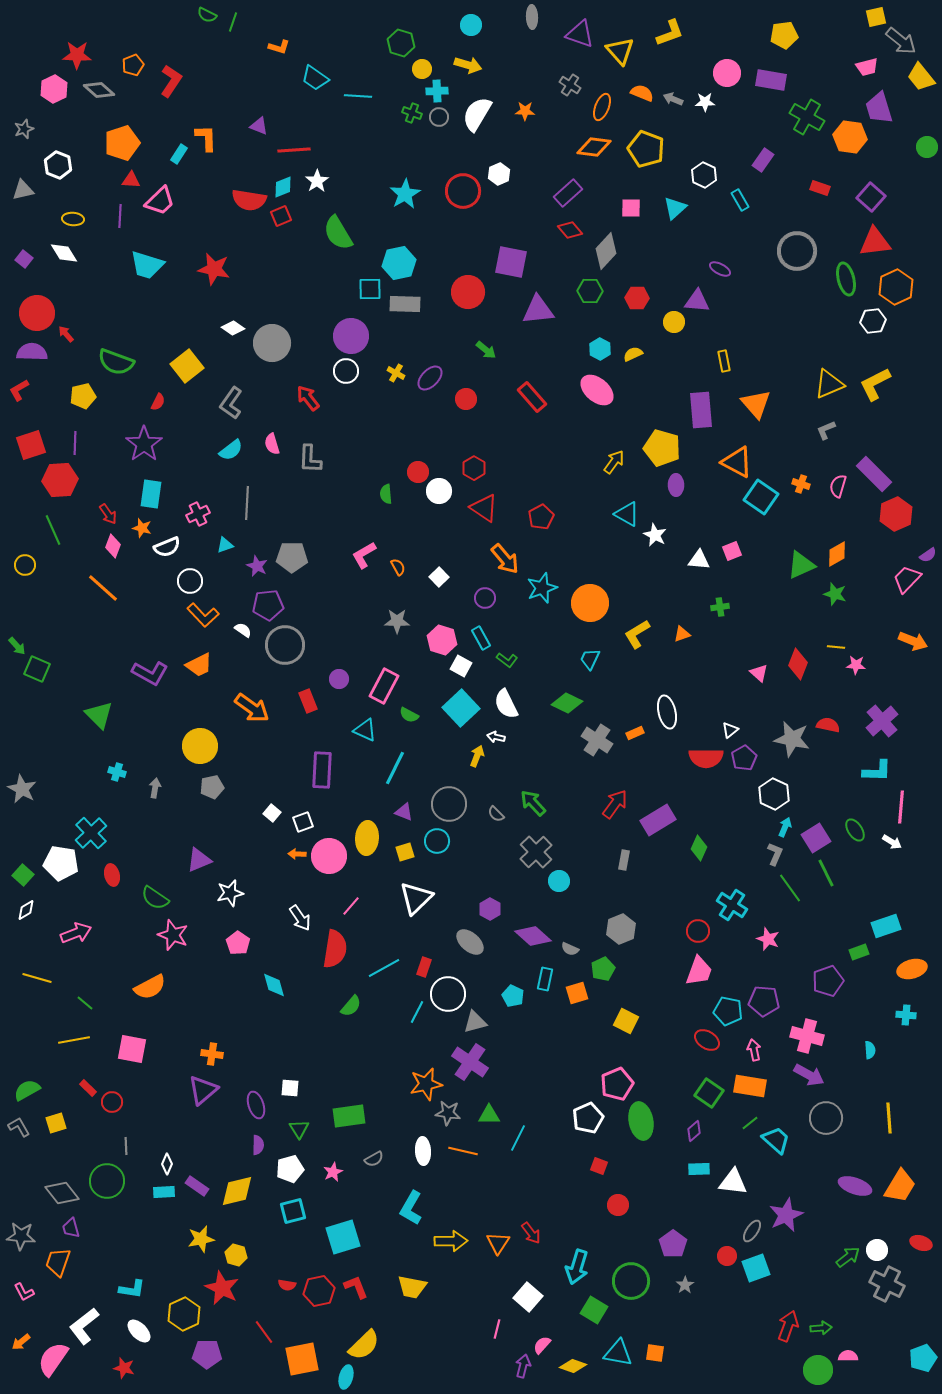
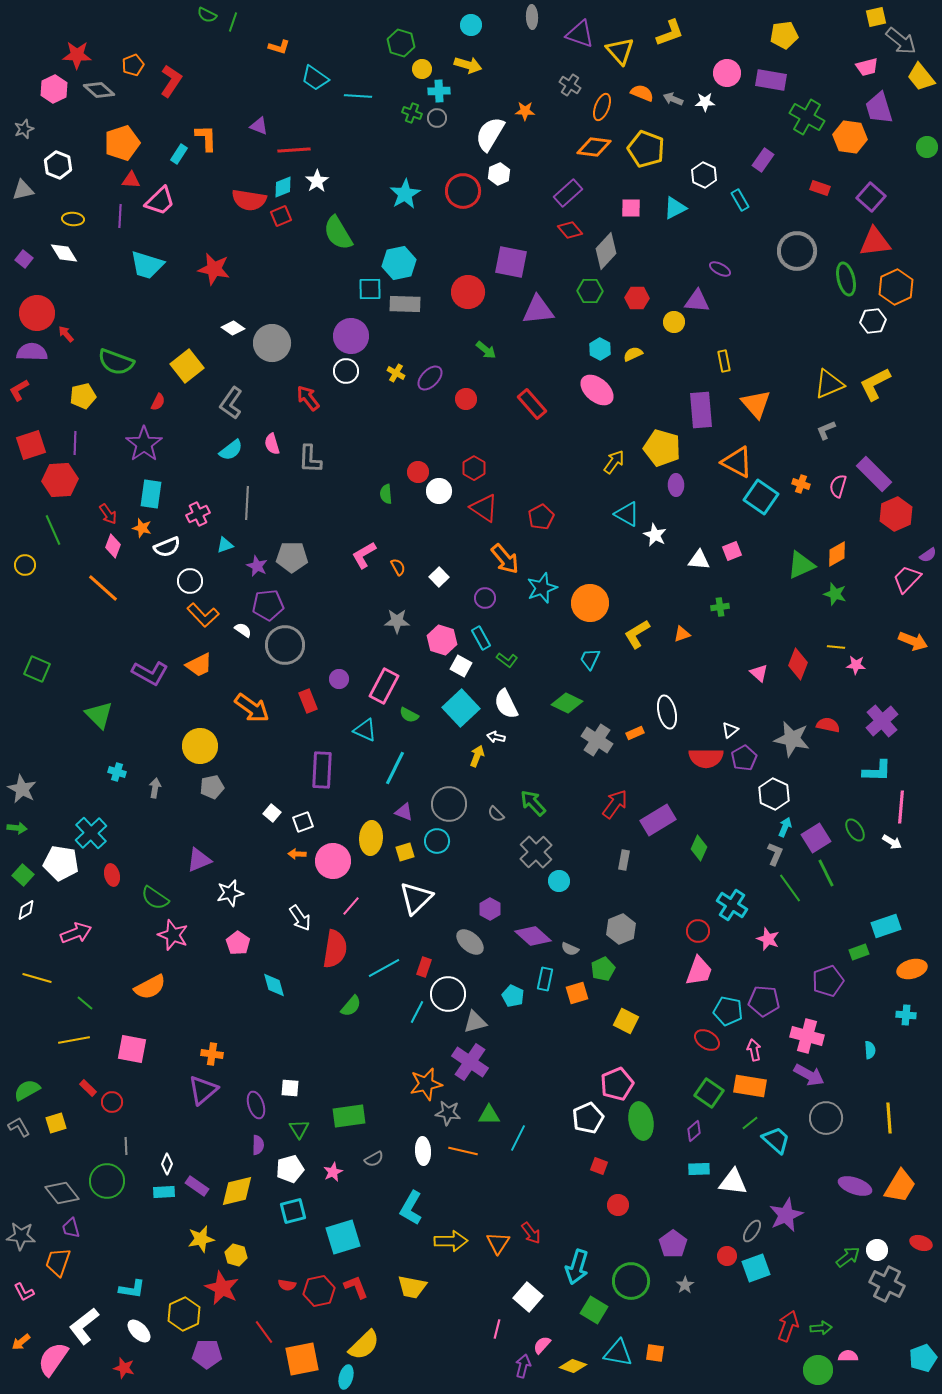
cyan cross at (437, 91): moved 2 px right
white semicircle at (477, 114): moved 13 px right, 20 px down
gray circle at (439, 117): moved 2 px left, 1 px down
cyan triangle at (675, 208): rotated 15 degrees clockwise
red rectangle at (532, 397): moved 7 px down
green arrow at (17, 646): moved 182 px down; rotated 42 degrees counterclockwise
yellow ellipse at (367, 838): moved 4 px right
pink circle at (329, 856): moved 4 px right, 5 px down
